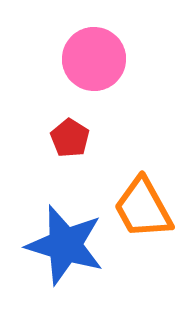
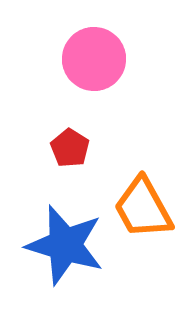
red pentagon: moved 10 px down
